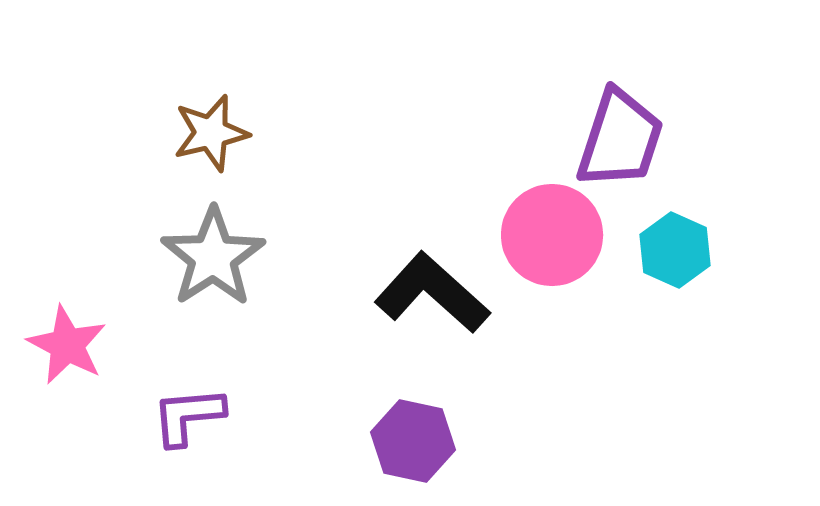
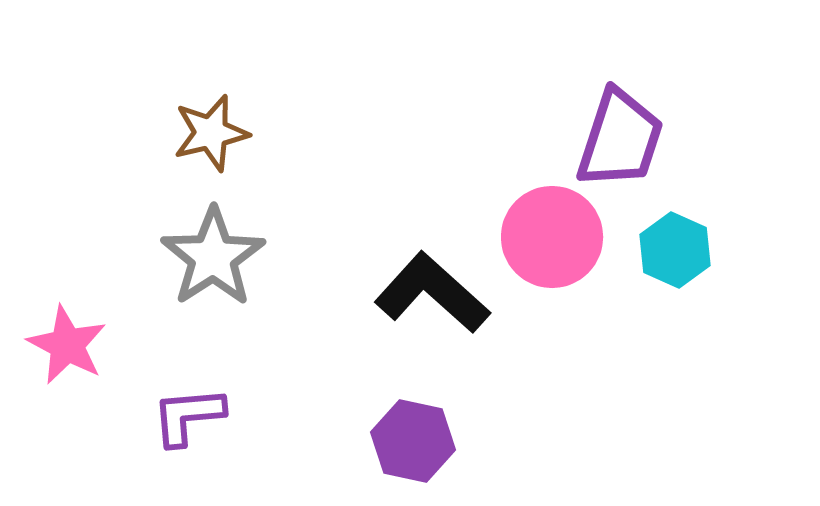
pink circle: moved 2 px down
